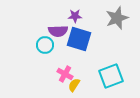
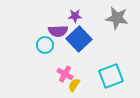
gray star: rotated 30 degrees clockwise
blue square: rotated 30 degrees clockwise
